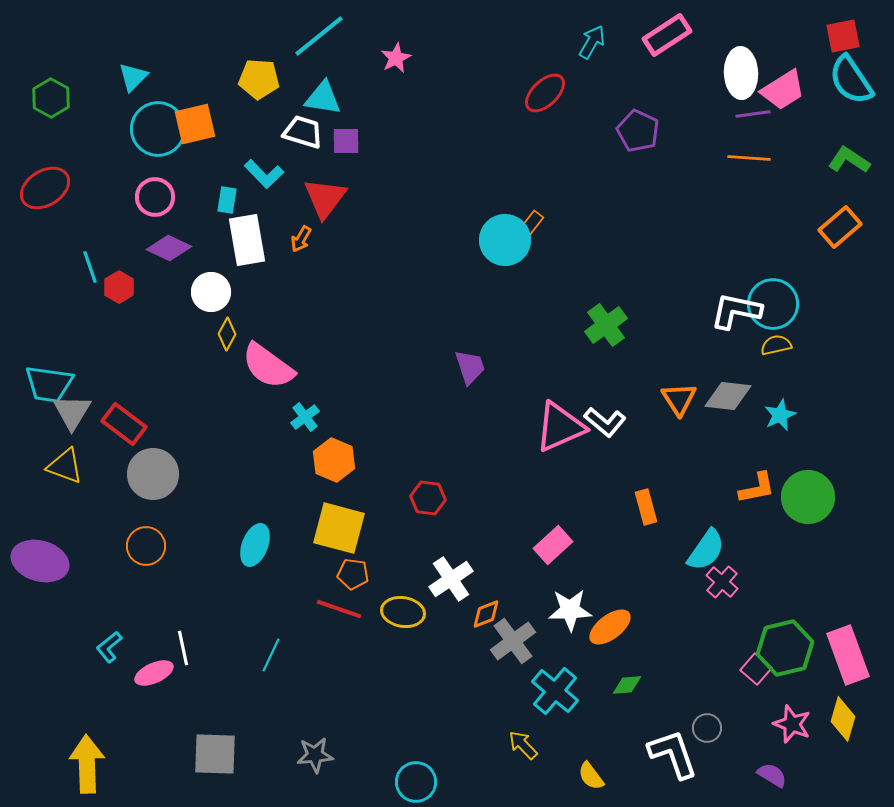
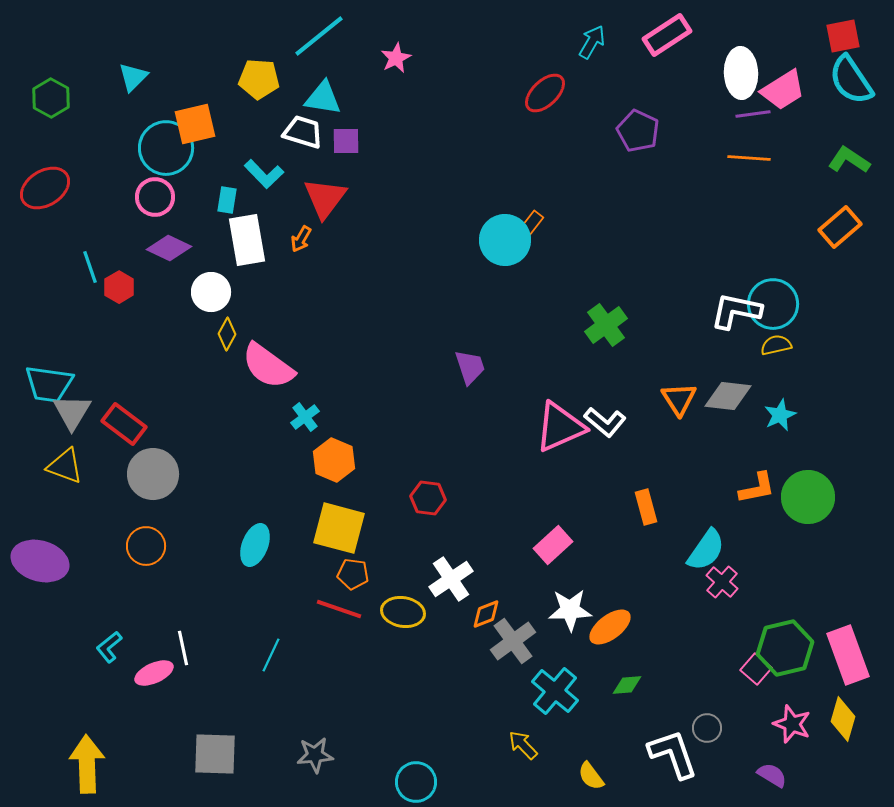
cyan circle at (158, 129): moved 8 px right, 19 px down
